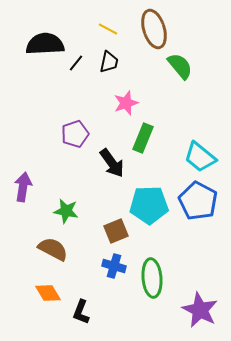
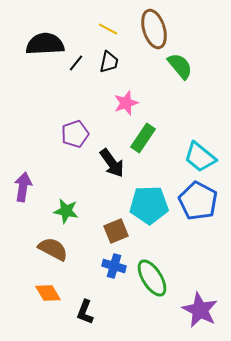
green rectangle: rotated 12 degrees clockwise
green ellipse: rotated 27 degrees counterclockwise
black L-shape: moved 4 px right
